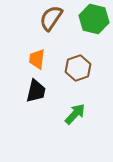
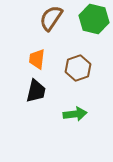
green arrow: rotated 40 degrees clockwise
